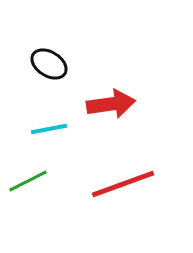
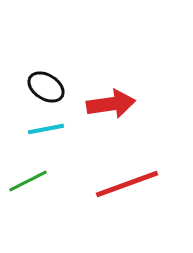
black ellipse: moved 3 px left, 23 px down
cyan line: moved 3 px left
red line: moved 4 px right
